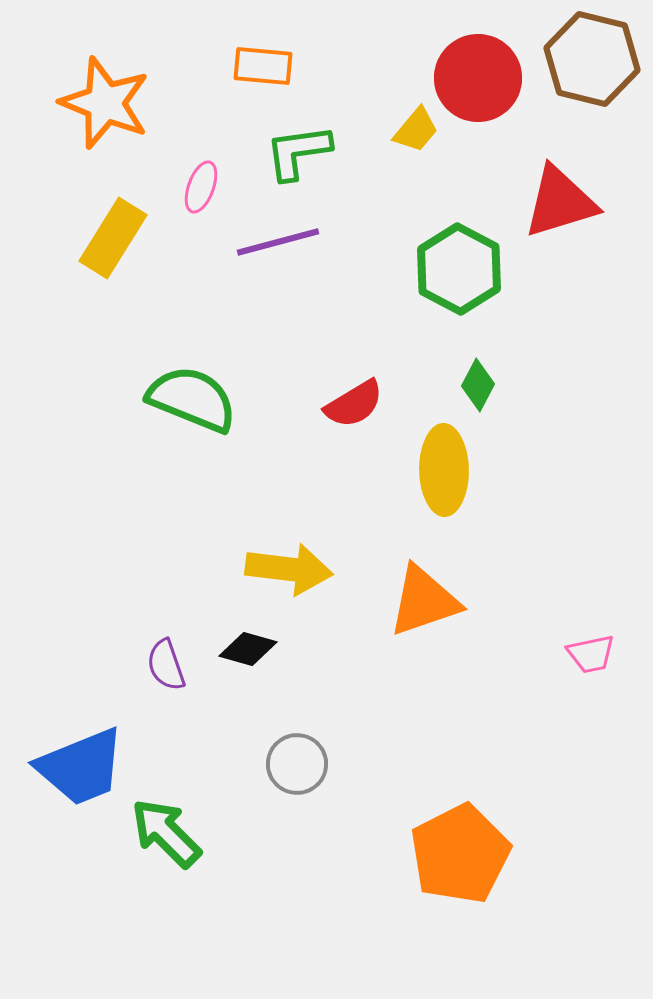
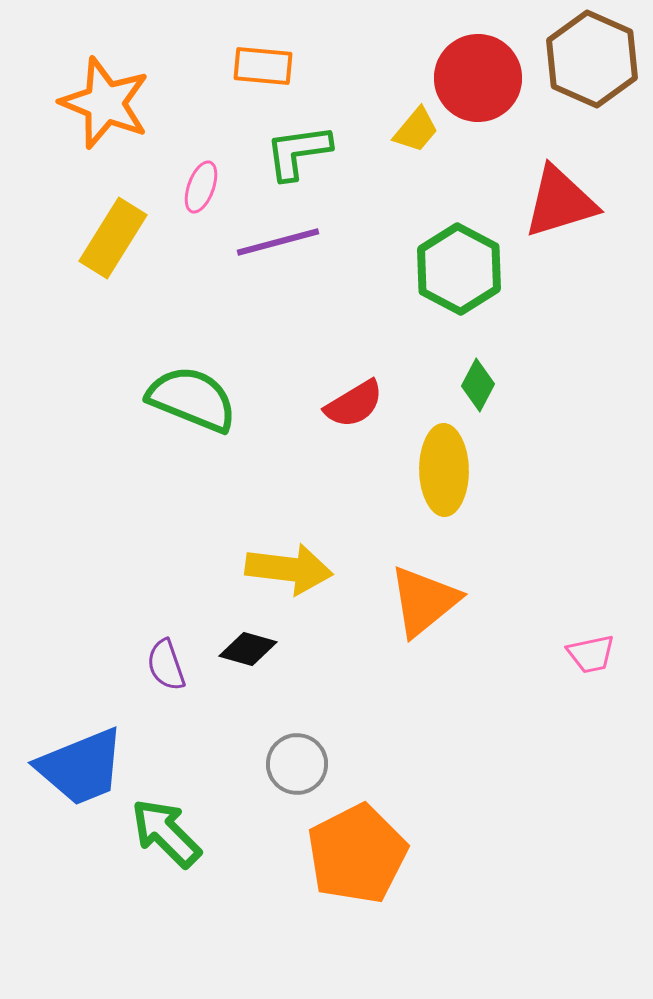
brown hexagon: rotated 10 degrees clockwise
orange triangle: rotated 20 degrees counterclockwise
orange pentagon: moved 103 px left
